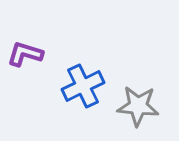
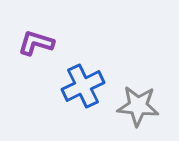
purple L-shape: moved 11 px right, 11 px up
